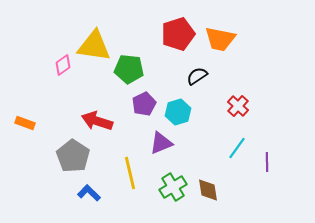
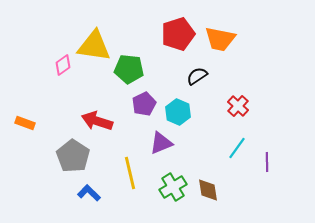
cyan hexagon: rotated 20 degrees counterclockwise
